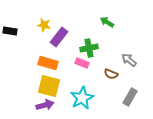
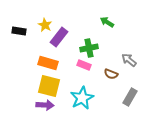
yellow star: moved 1 px right; rotated 16 degrees clockwise
black rectangle: moved 9 px right
pink rectangle: moved 2 px right, 2 px down
purple arrow: rotated 18 degrees clockwise
